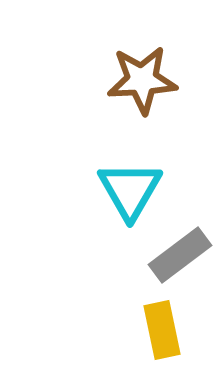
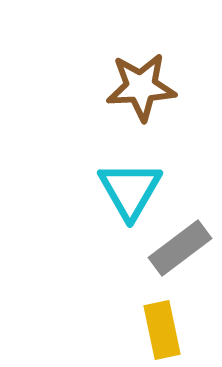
brown star: moved 1 px left, 7 px down
gray rectangle: moved 7 px up
